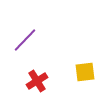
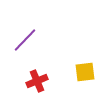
red cross: rotated 10 degrees clockwise
